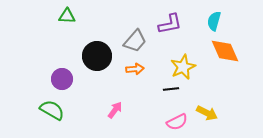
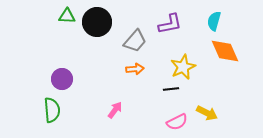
black circle: moved 34 px up
green semicircle: rotated 55 degrees clockwise
